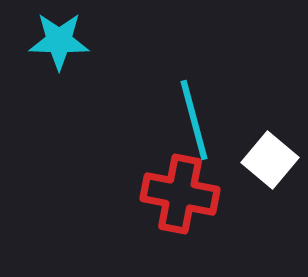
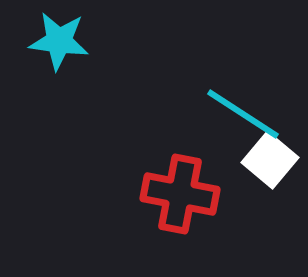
cyan star: rotated 6 degrees clockwise
cyan line: moved 49 px right, 6 px up; rotated 42 degrees counterclockwise
